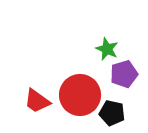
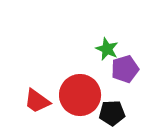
purple pentagon: moved 1 px right, 5 px up
black pentagon: rotated 15 degrees counterclockwise
